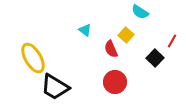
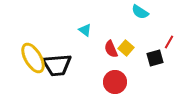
yellow square: moved 13 px down
red line: moved 3 px left, 1 px down
black square: rotated 30 degrees clockwise
black trapezoid: moved 2 px right, 22 px up; rotated 36 degrees counterclockwise
